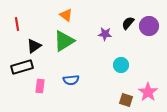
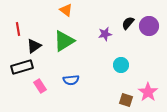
orange triangle: moved 5 px up
red line: moved 1 px right, 5 px down
purple star: rotated 16 degrees counterclockwise
pink rectangle: rotated 40 degrees counterclockwise
